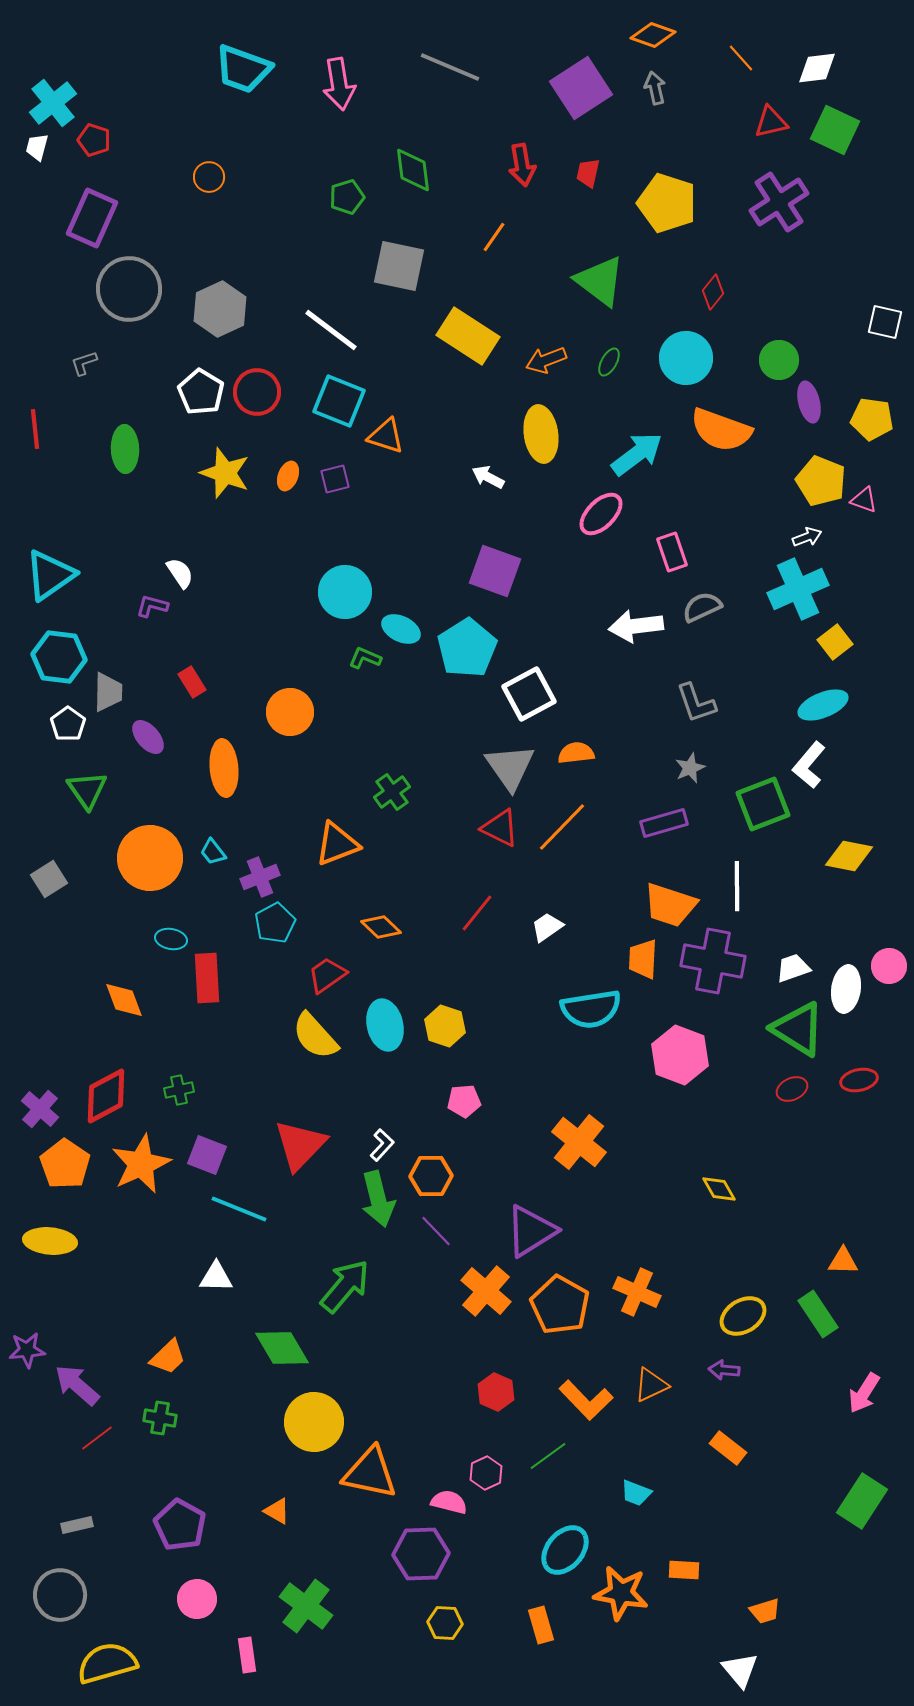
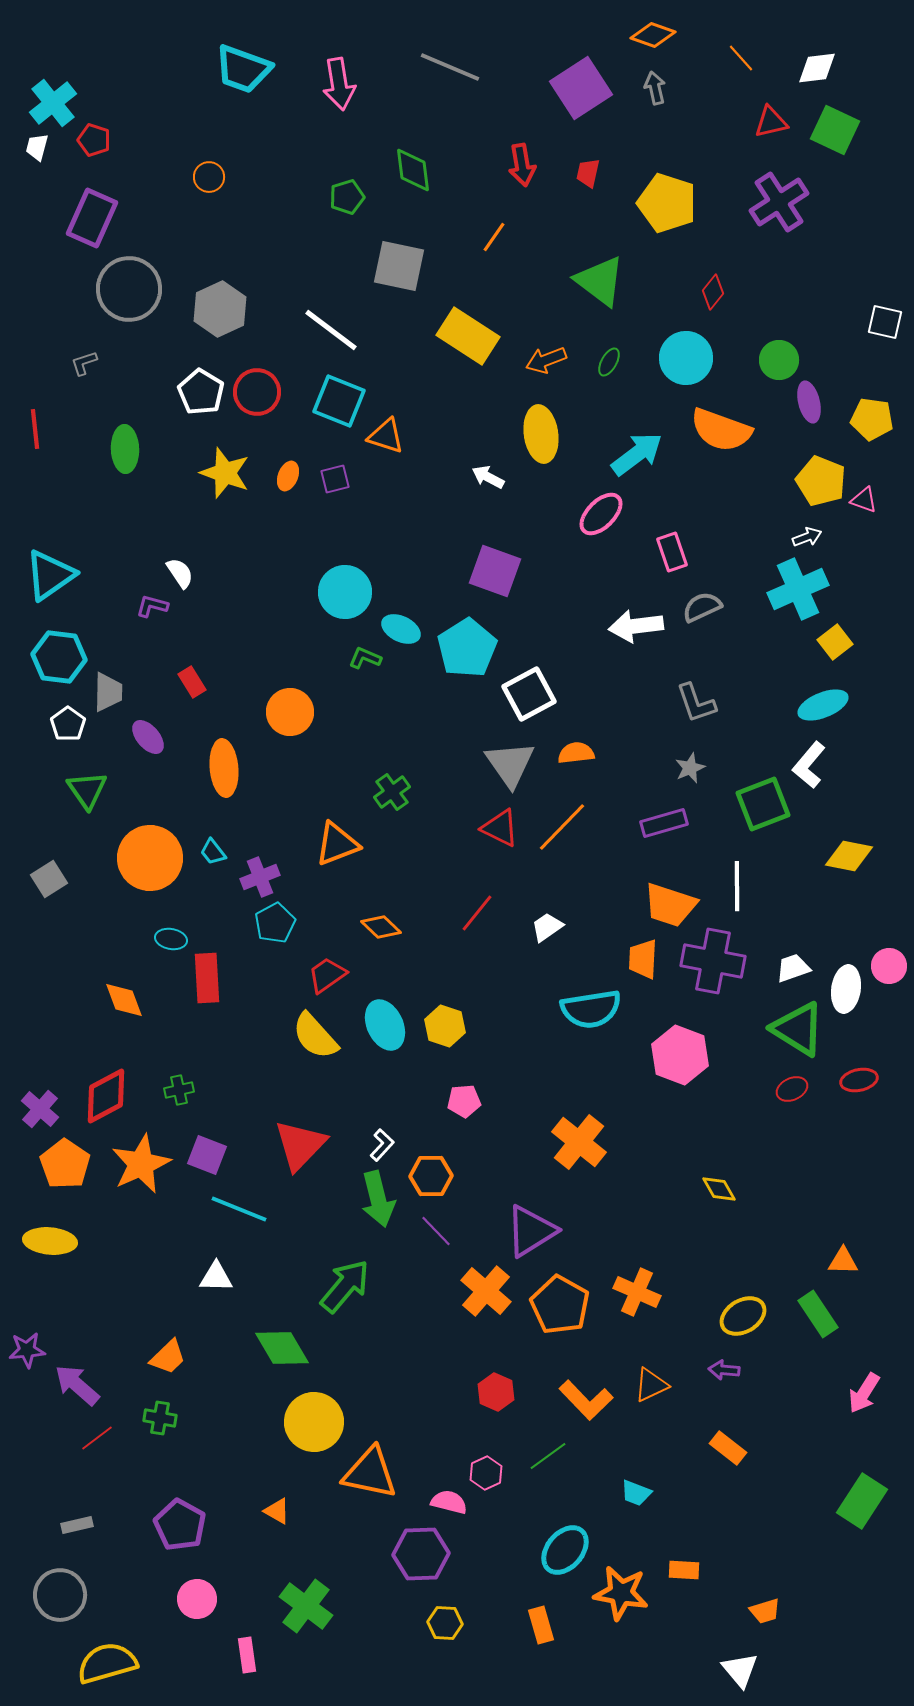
gray triangle at (510, 767): moved 3 px up
cyan ellipse at (385, 1025): rotated 12 degrees counterclockwise
